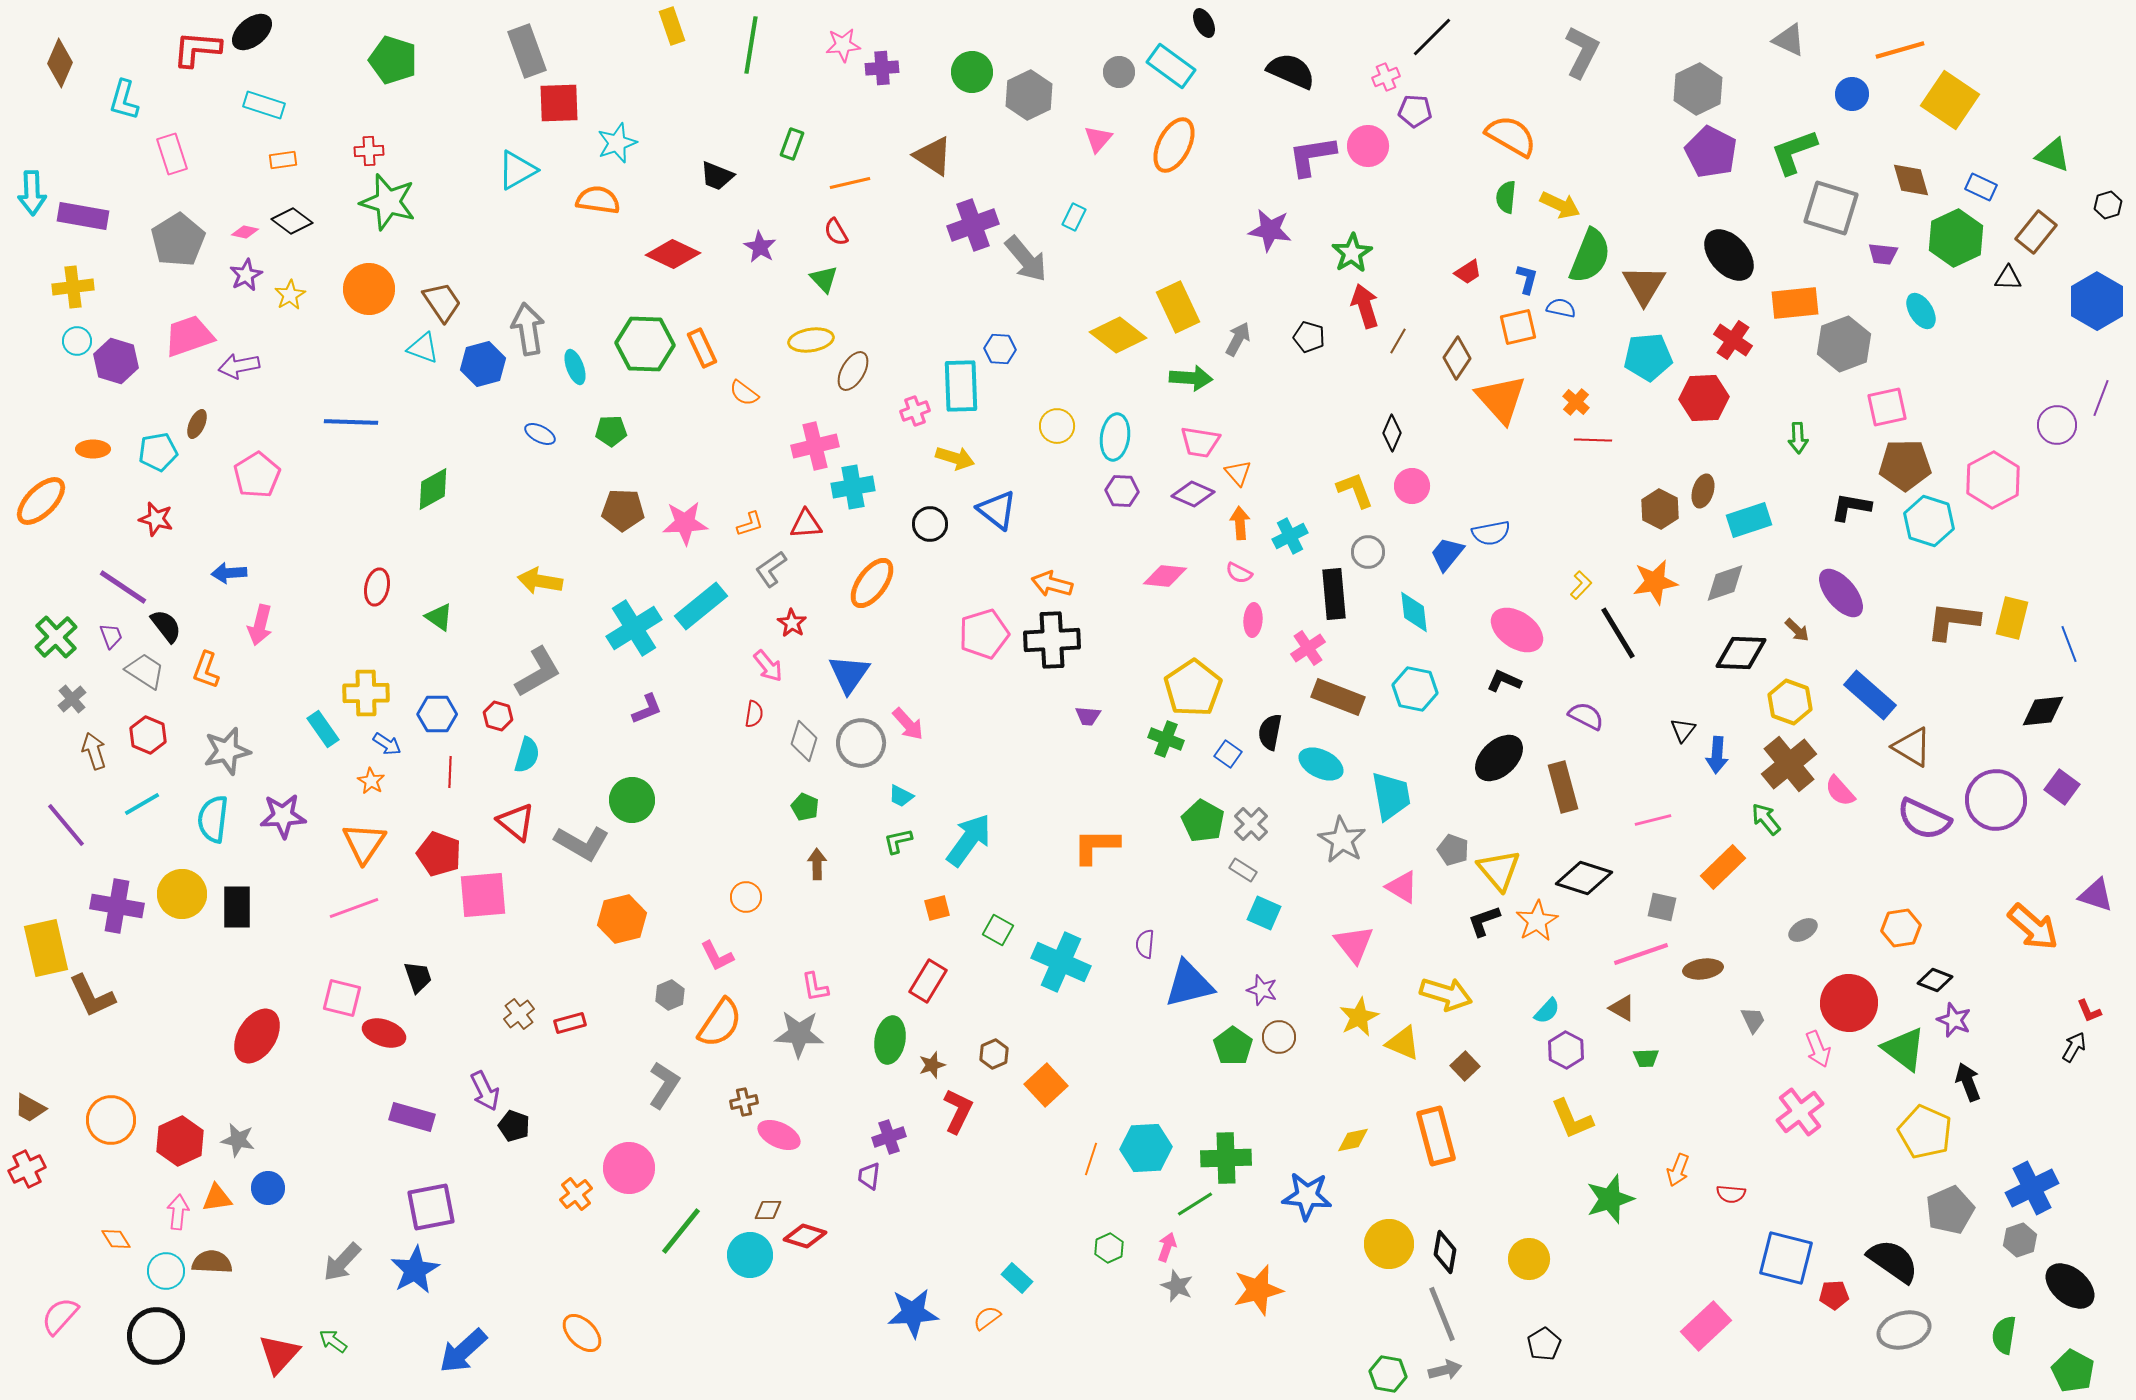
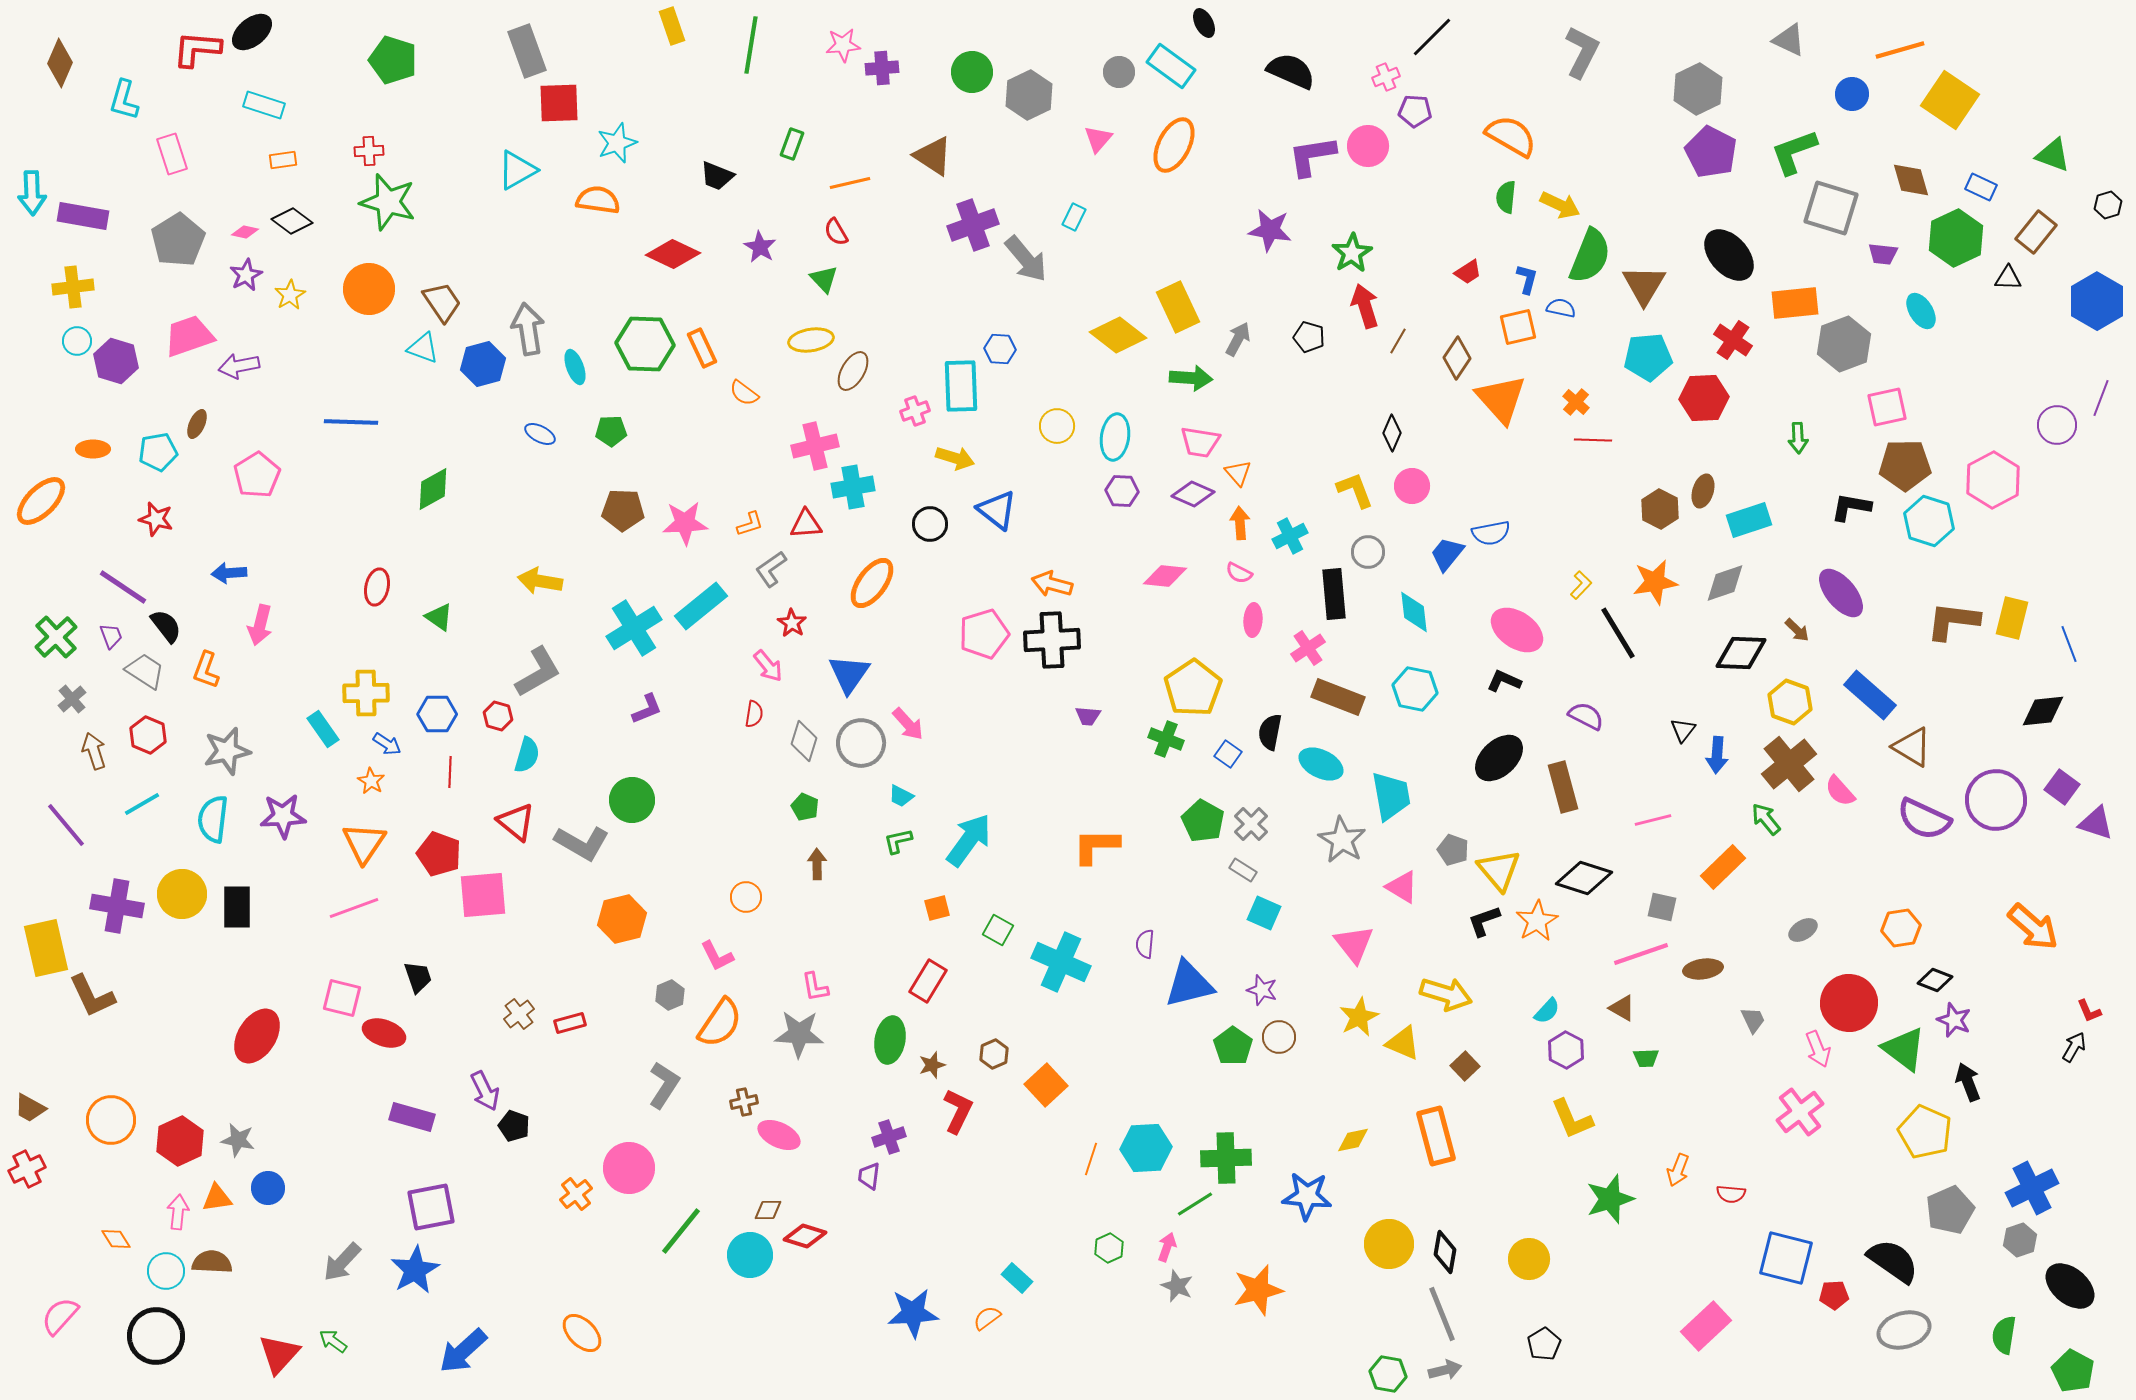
purple triangle at (2096, 895): moved 72 px up
